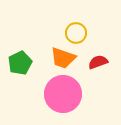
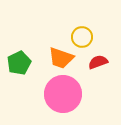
yellow circle: moved 6 px right, 4 px down
orange trapezoid: moved 2 px left
green pentagon: moved 1 px left
